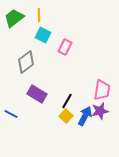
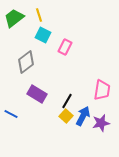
yellow line: rotated 16 degrees counterclockwise
purple star: moved 1 px right, 12 px down
blue arrow: moved 2 px left
